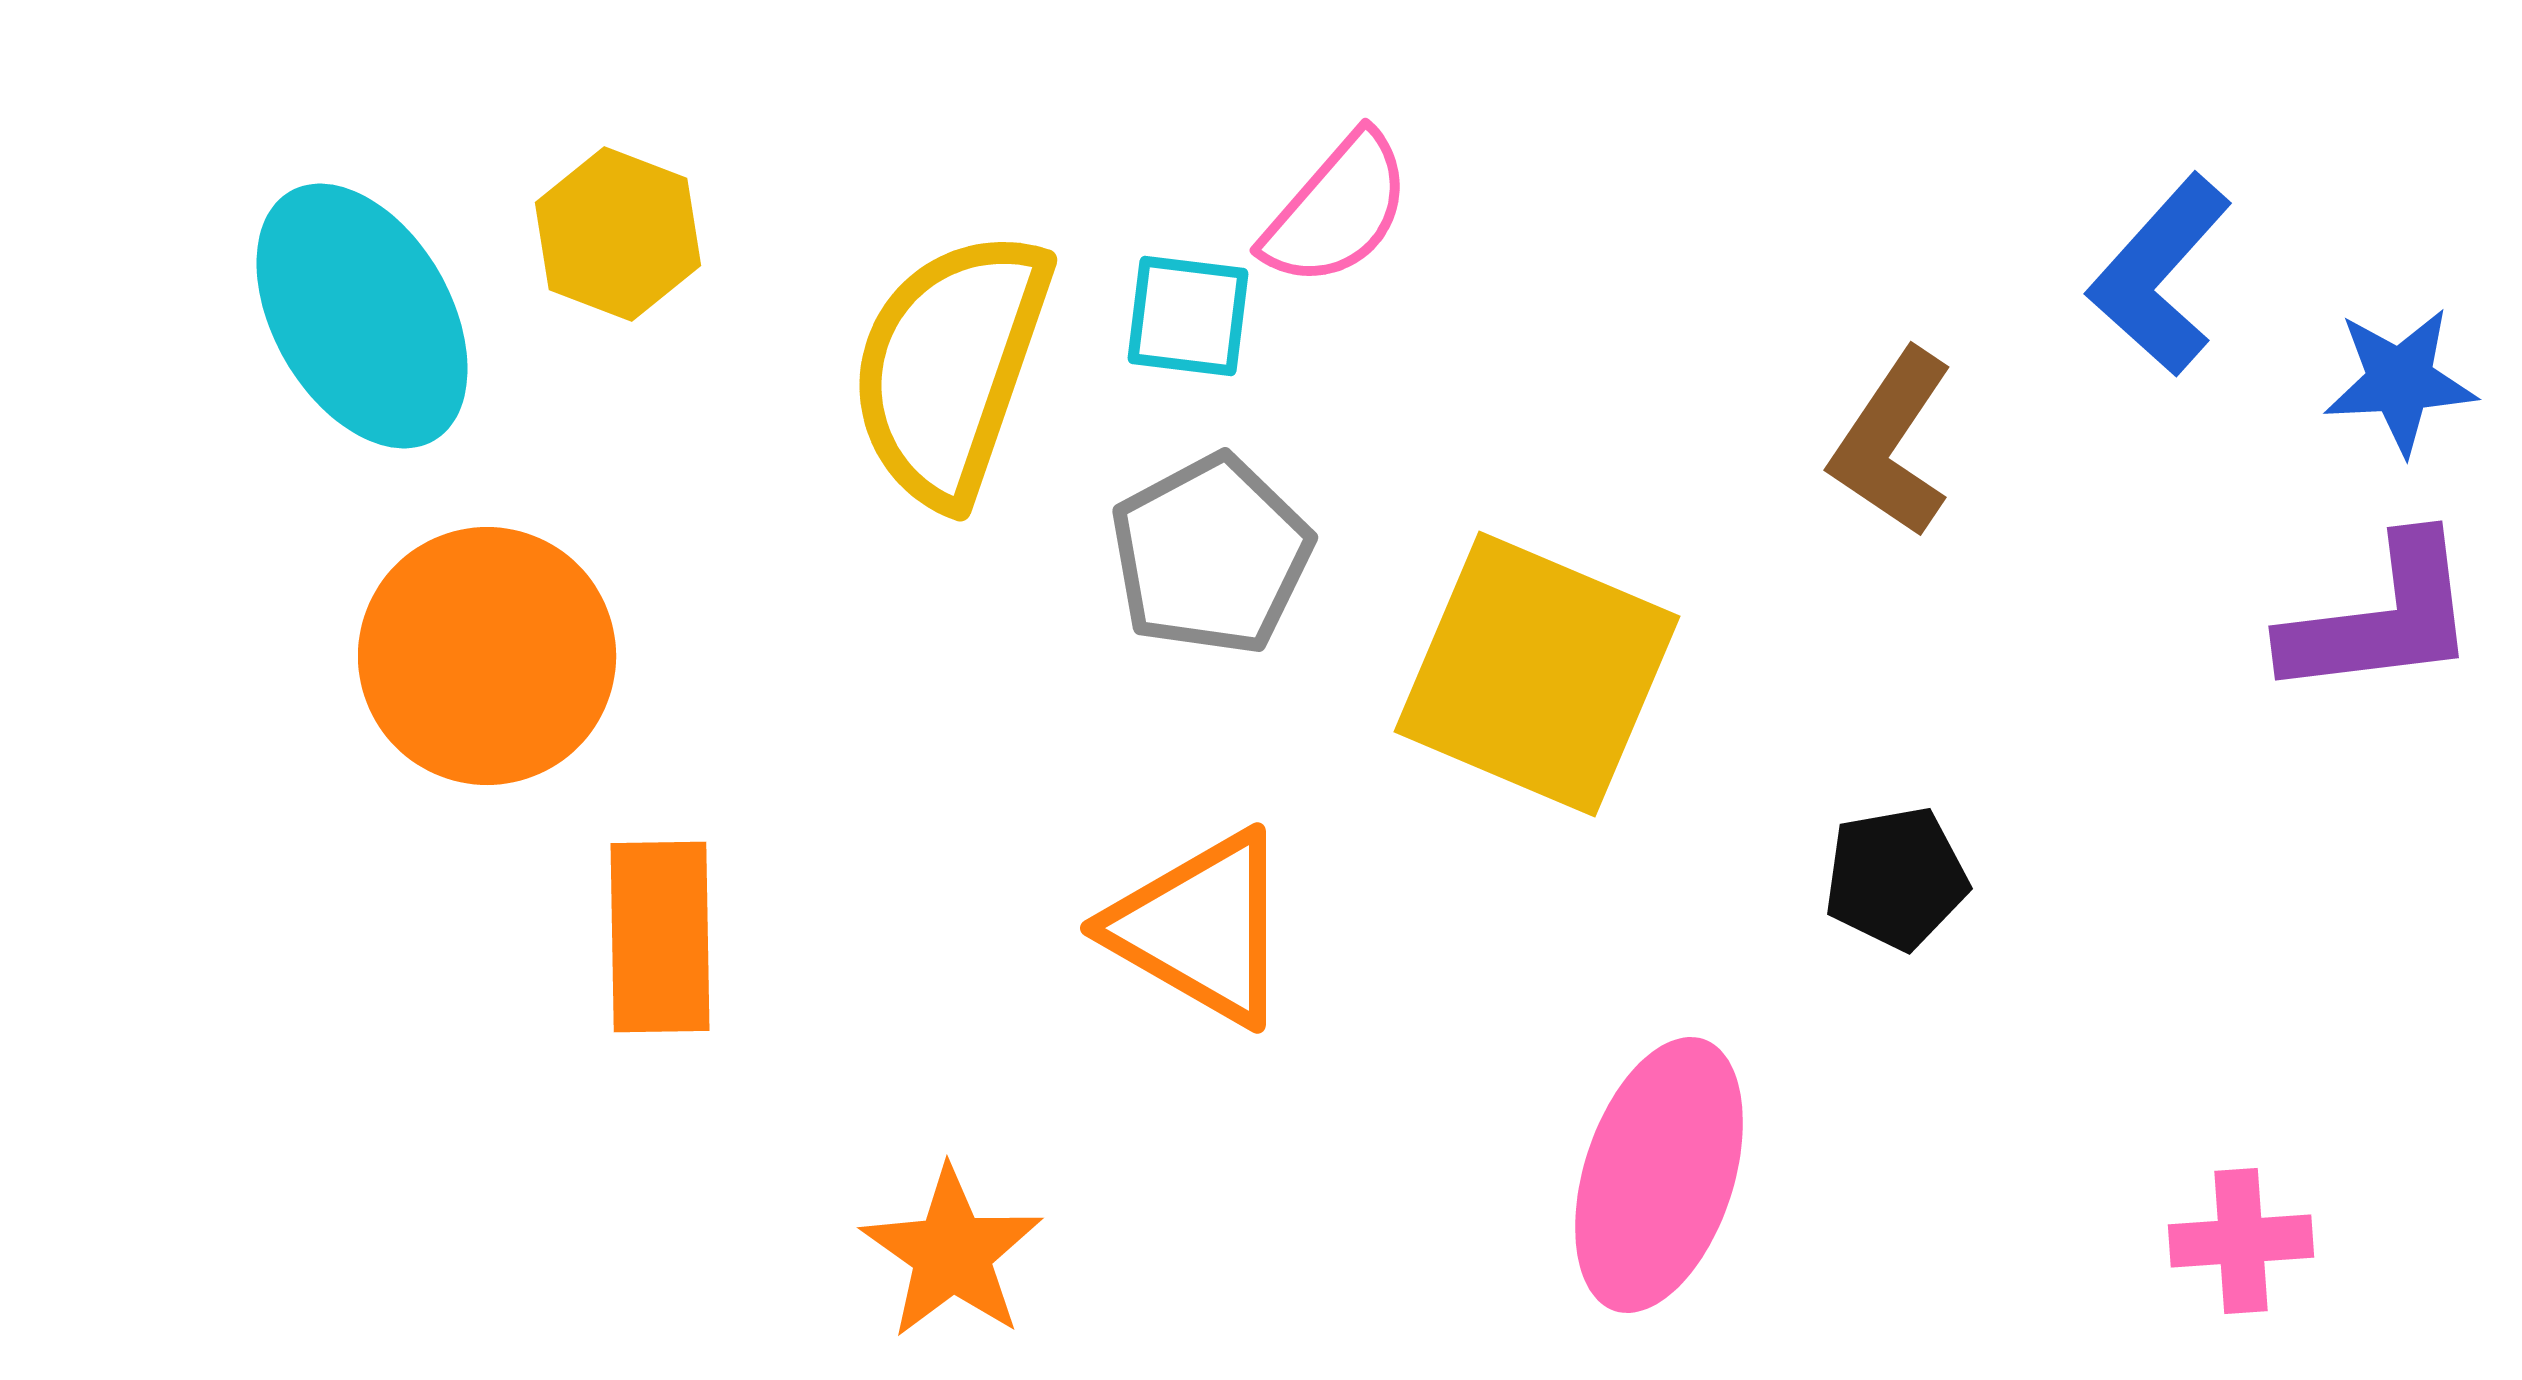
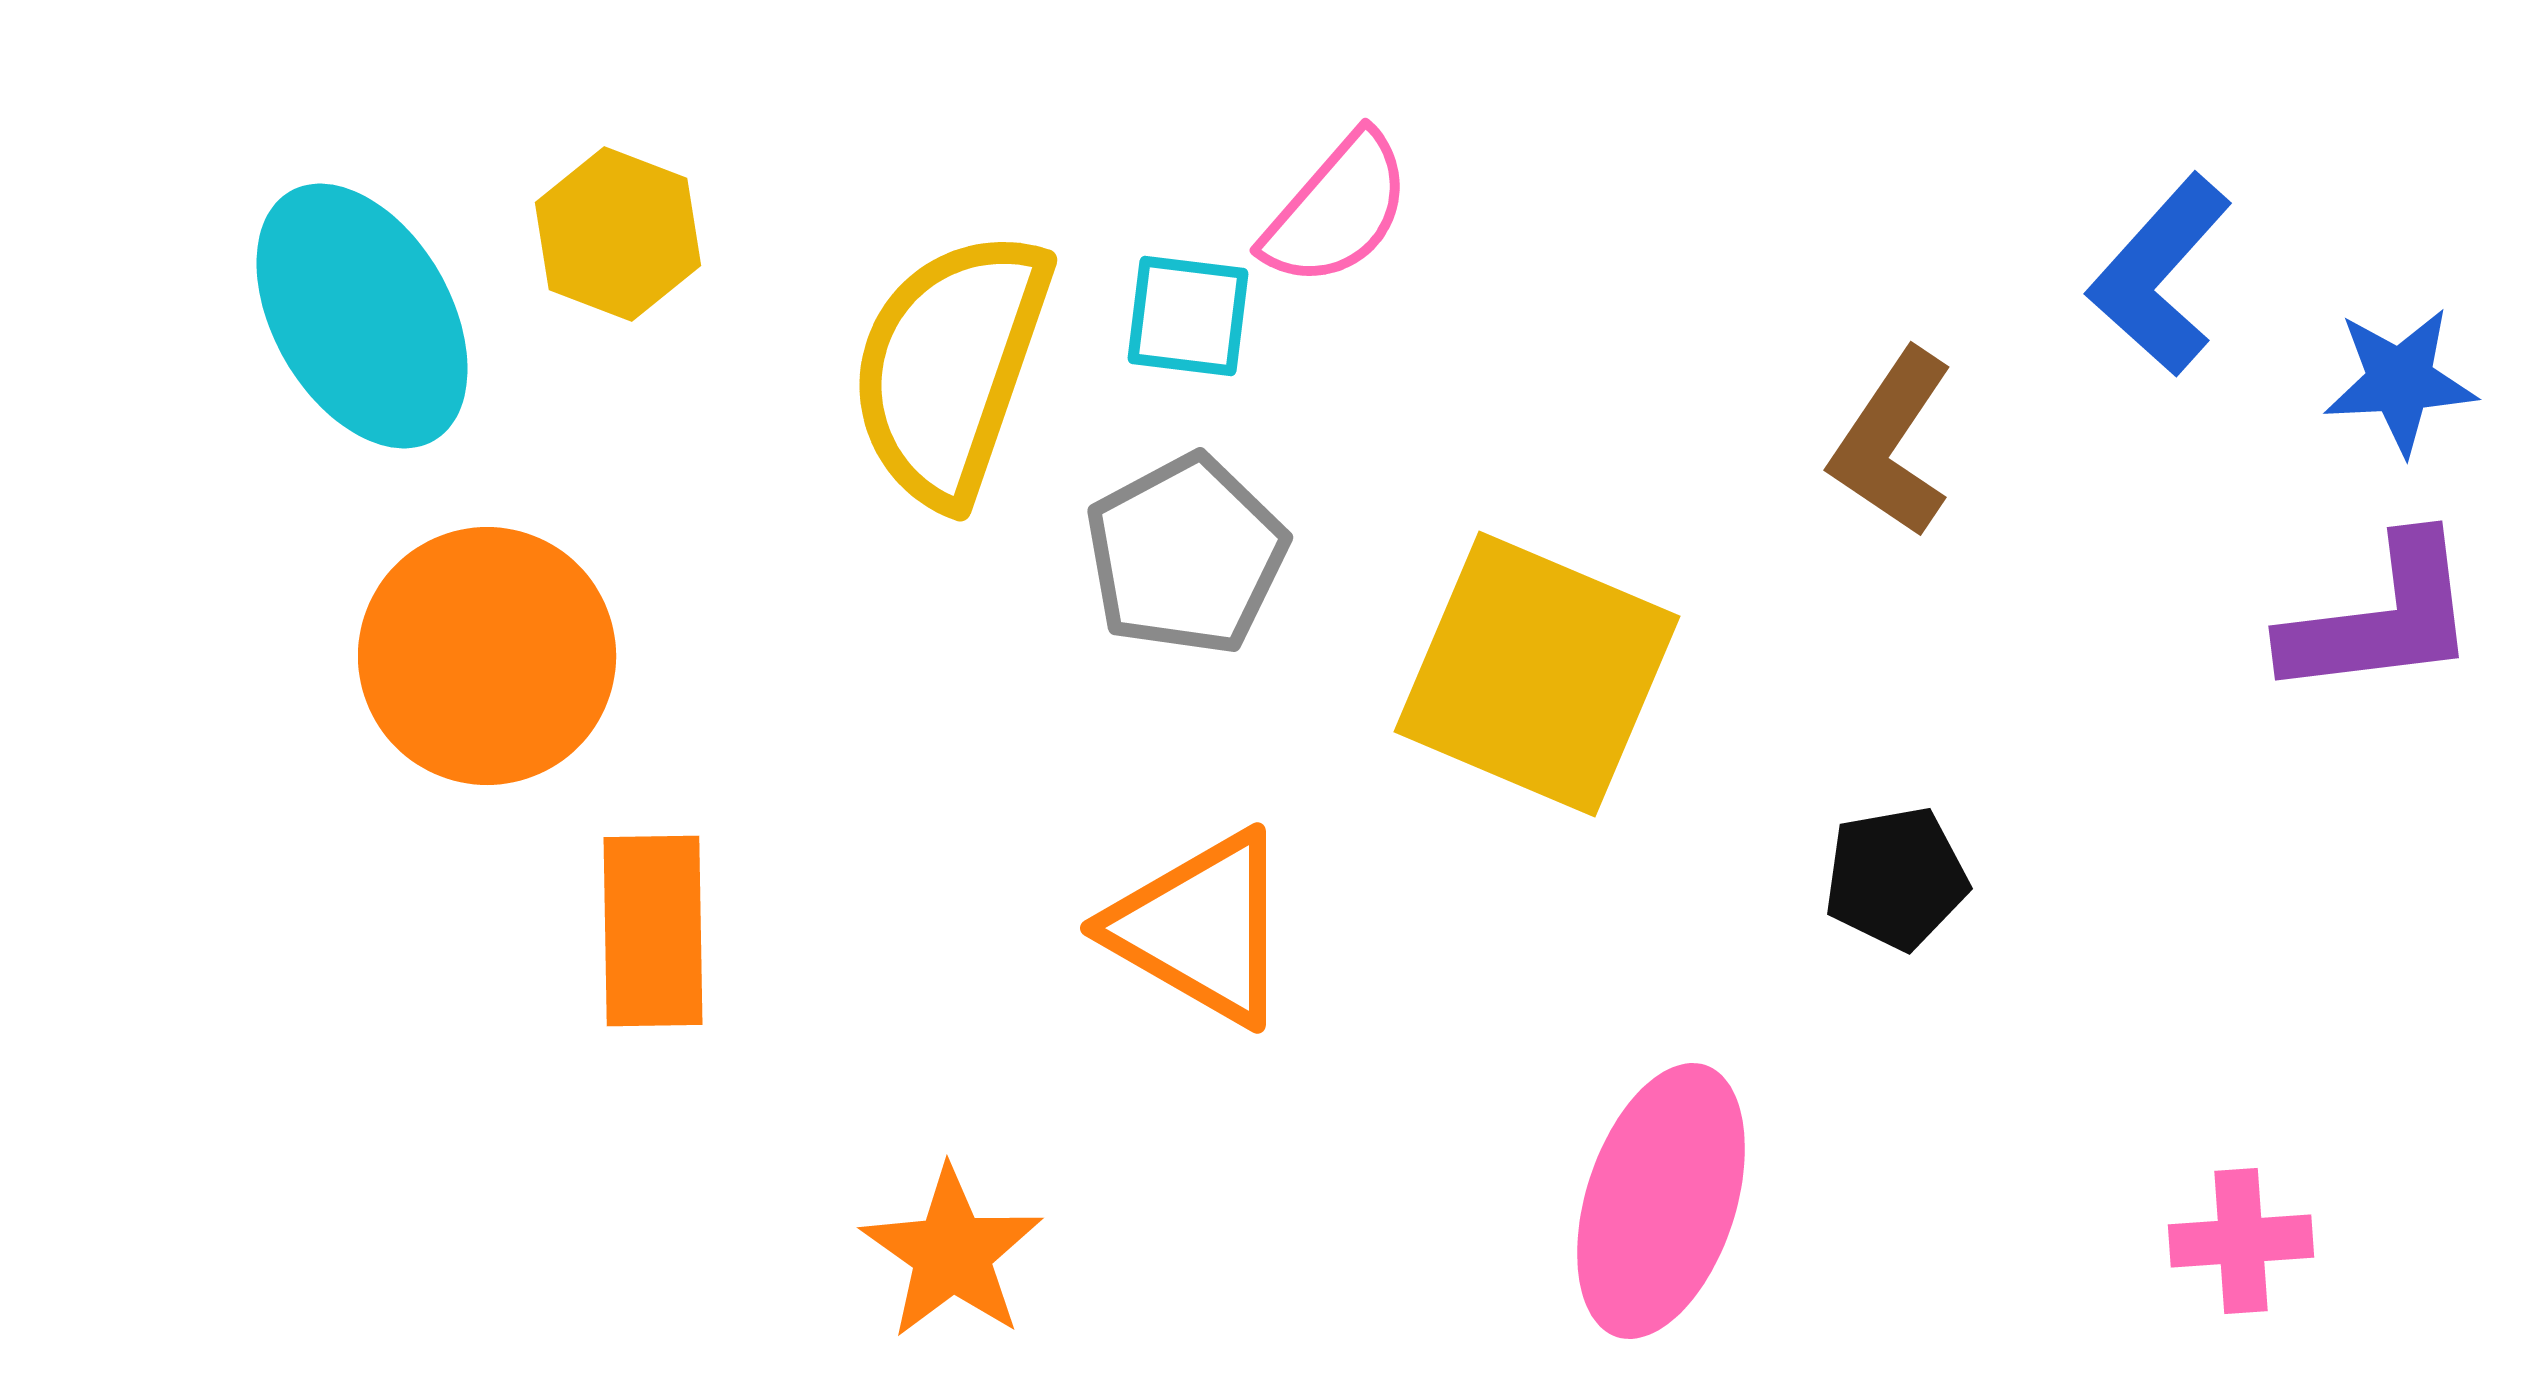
gray pentagon: moved 25 px left
orange rectangle: moved 7 px left, 6 px up
pink ellipse: moved 2 px right, 26 px down
